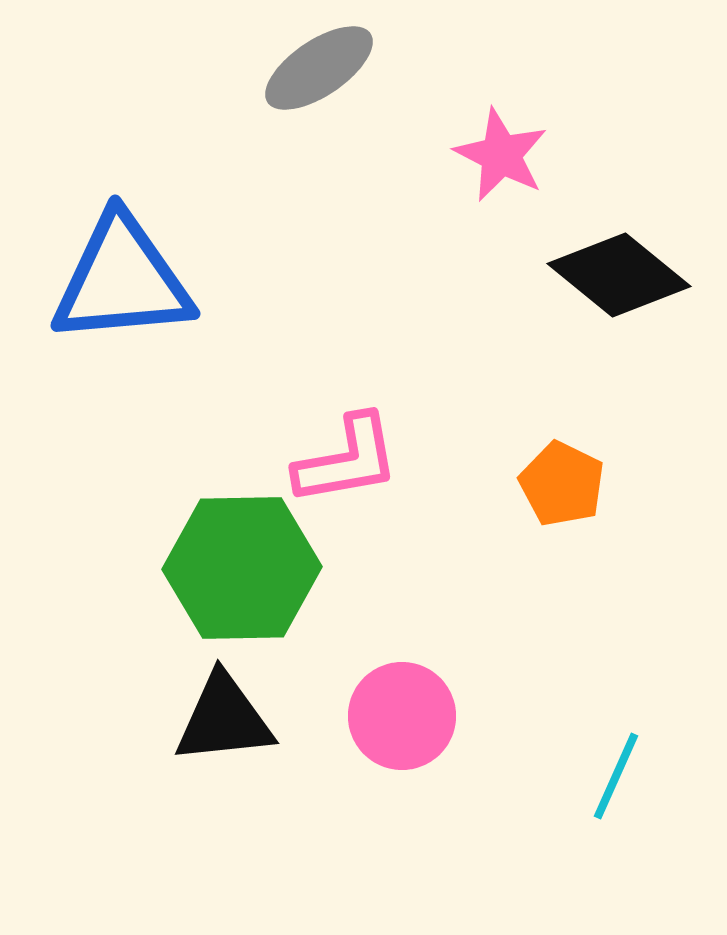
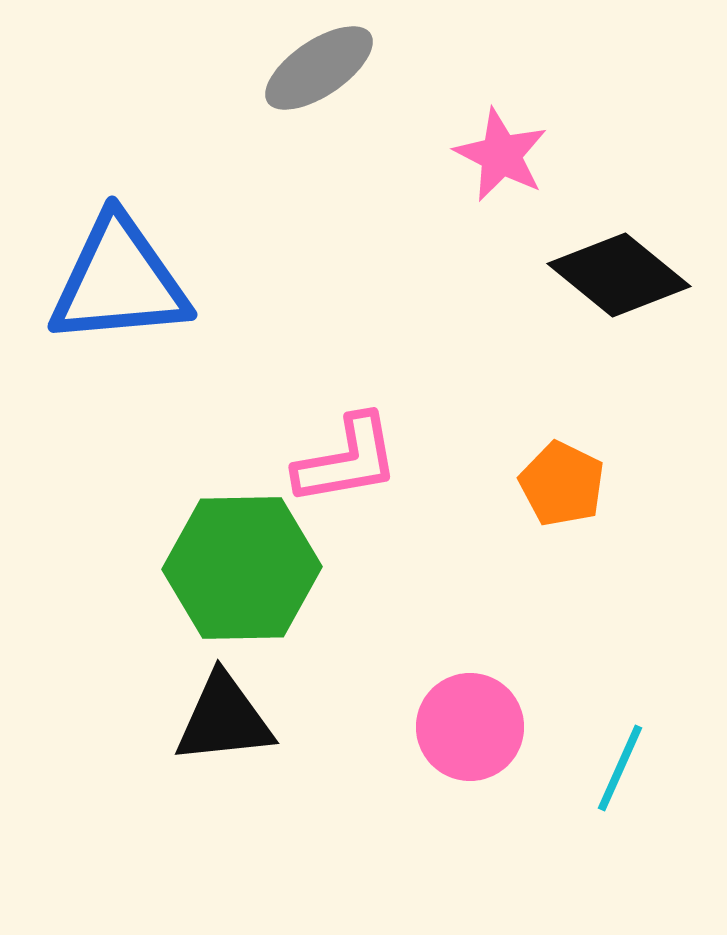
blue triangle: moved 3 px left, 1 px down
pink circle: moved 68 px right, 11 px down
cyan line: moved 4 px right, 8 px up
